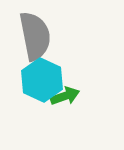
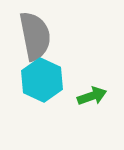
green arrow: moved 27 px right
